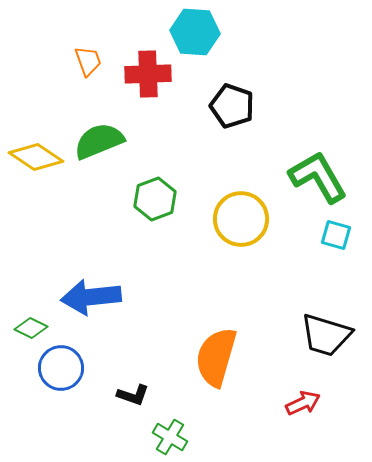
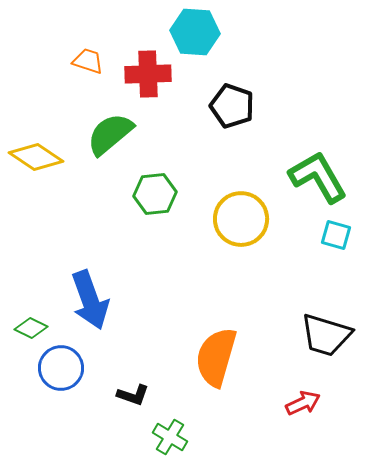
orange trapezoid: rotated 52 degrees counterclockwise
green semicircle: moved 11 px right, 7 px up; rotated 18 degrees counterclockwise
green hexagon: moved 5 px up; rotated 15 degrees clockwise
blue arrow: moved 1 px left, 3 px down; rotated 104 degrees counterclockwise
